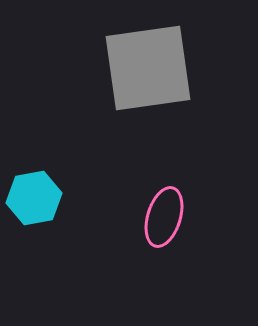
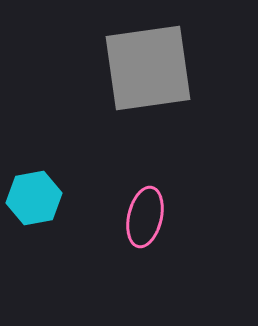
pink ellipse: moved 19 px left; rotated 4 degrees counterclockwise
